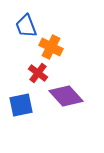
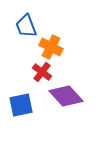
red cross: moved 4 px right, 1 px up
